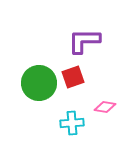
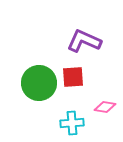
purple L-shape: rotated 24 degrees clockwise
red square: rotated 15 degrees clockwise
